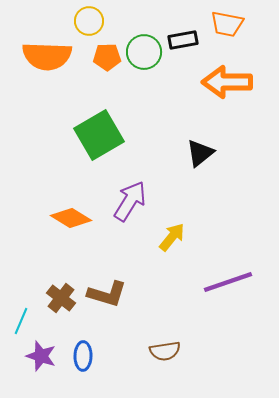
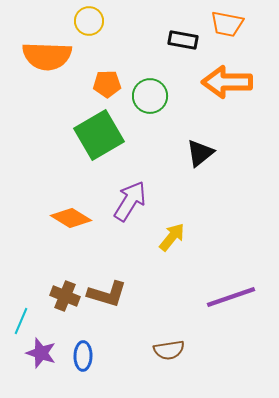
black rectangle: rotated 20 degrees clockwise
green circle: moved 6 px right, 44 px down
orange pentagon: moved 27 px down
purple line: moved 3 px right, 15 px down
brown cross: moved 4 px right, 2 px up; rotated 16 degrees counterclockwise
brown semicircle: moved 4 px right, 1 px up
purple star: moved 3 px up
